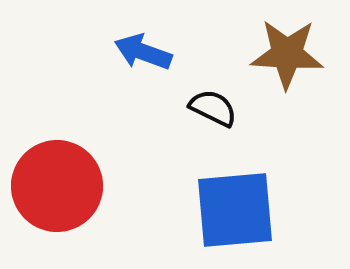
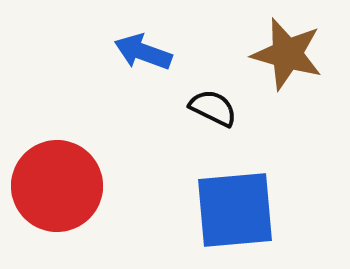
brown star: rotated 12 degrees clockwise
